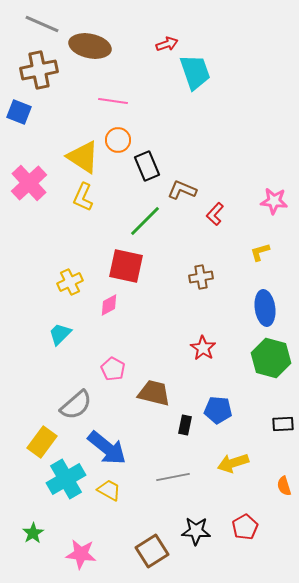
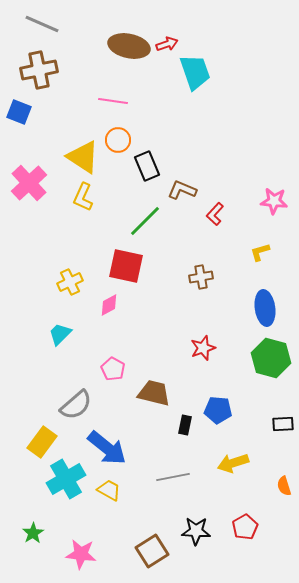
brown ellipse at (90, 46): moved 39 px right
red star at (203, 348): rotated 20 degrees clockwise
